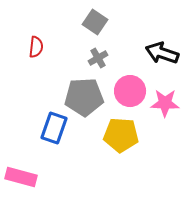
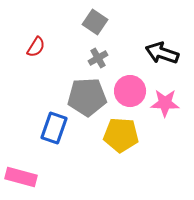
red semicircle: rotated 25 degrees clockwise
gray pentagon: moved 3 px right
